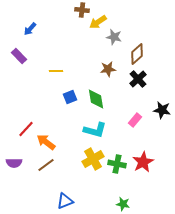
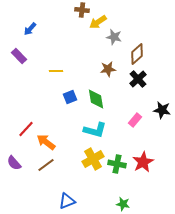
purple semicircle: rotated 49 degrees clockwise
blue triangle: moved 2 px right
